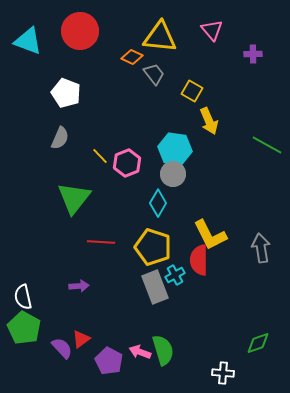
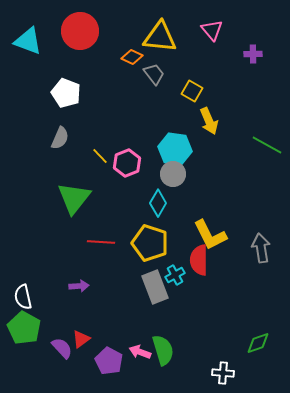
yellow pentagon: moved 3 px left, 4 px up
